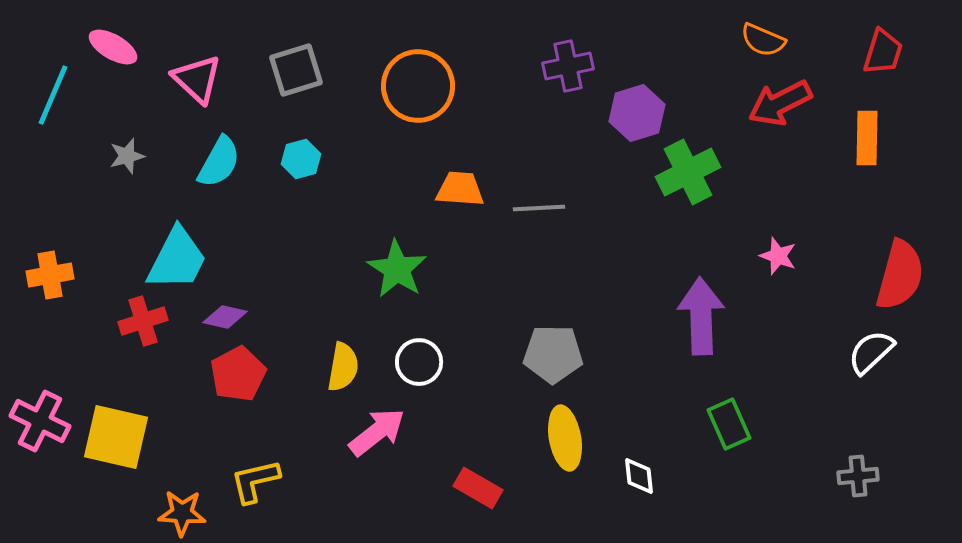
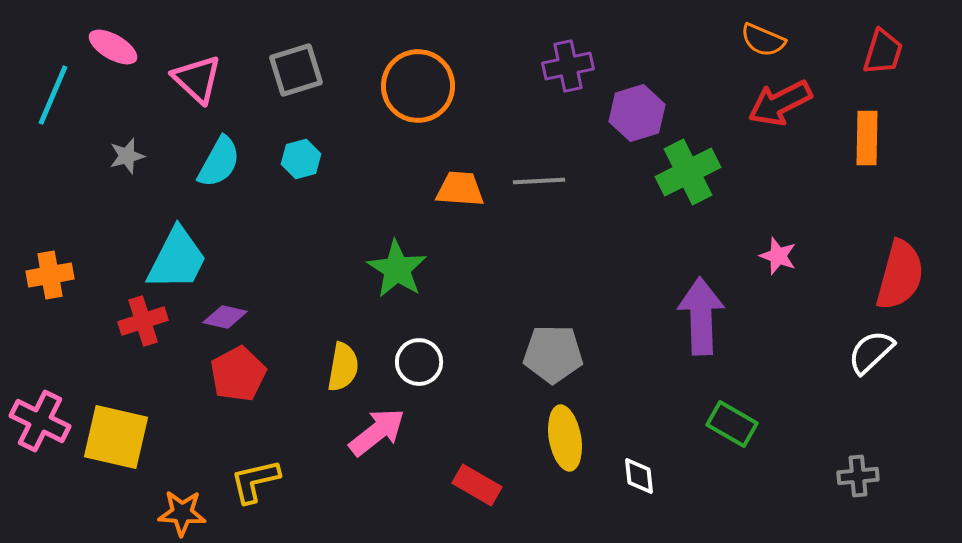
gray line: moved 27 px up
green rectangle: moved 3 px right; rotated 36 degrees counterclockwise
red rectangle: moved 1 px left, 3 px up
